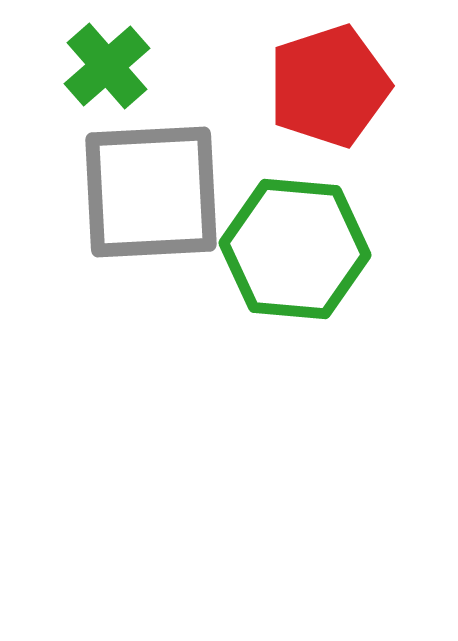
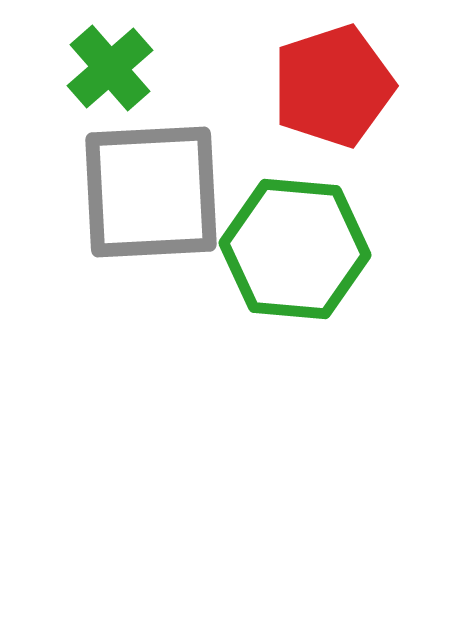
green cross: moved 3 px right, 2 px down
red pentagon: moved 4 px right
